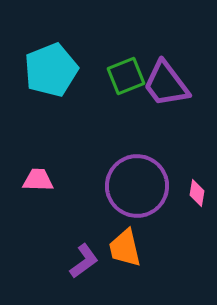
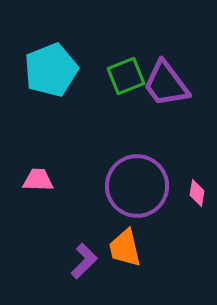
purple L-shape: rotated 9 degrees counterclockwise
